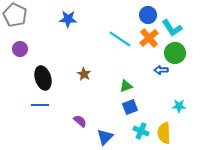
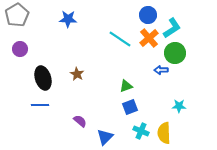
gray pentagon: moved 2 px right; rotated 15 degrees clockwise
cyan L-shape: rotated 90 degrees counterclockwise
brown star: moved 7 px left
